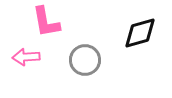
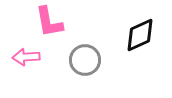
pink L-shape: moved 3 px right
black diamond: moved 2 px down; rotated 9 degrees counterclockwise
